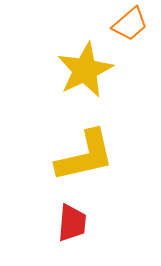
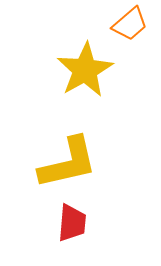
yellow star: rotated 4 degrees counterclockwise
yellow L-shape: moved 17 px left, 7 px down
